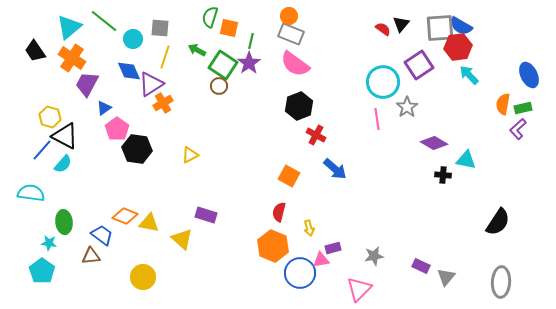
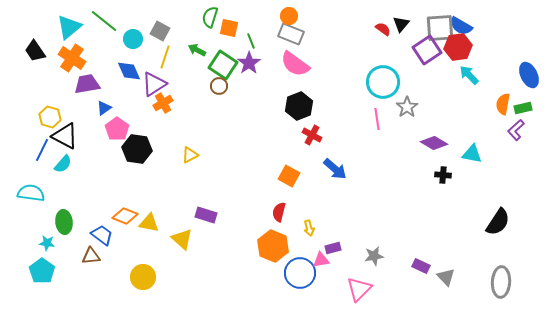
gray square at (160, 28): moved 3 px down; rotated 24 degrees clockwise
green line at (251, 41): rotated 35 degrees counterclockwise
purple square at (419, 65): moved 8 px right, 15 px up
purple trapezoid at (87, 84): rotated 52 degrees clockwise
purple triangle at (151, 84): moved 3 px right
purple L-shape at (518, 129): moved 2 px left, 1 px down
red cross at (316, 135): moved 4 px left
blue line at (42, 150): rotated 15 degrees counterclockwise
cyan triangle at (466, 160): moved 6 px right, 6 px up
cyan star at (49, 243): moved 2 px left
gray triangle at (446, 277): rotated 24 degrees counterclockwise
